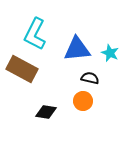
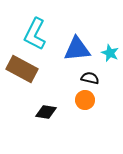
orange circle: moved 2 px right, 1 px up
